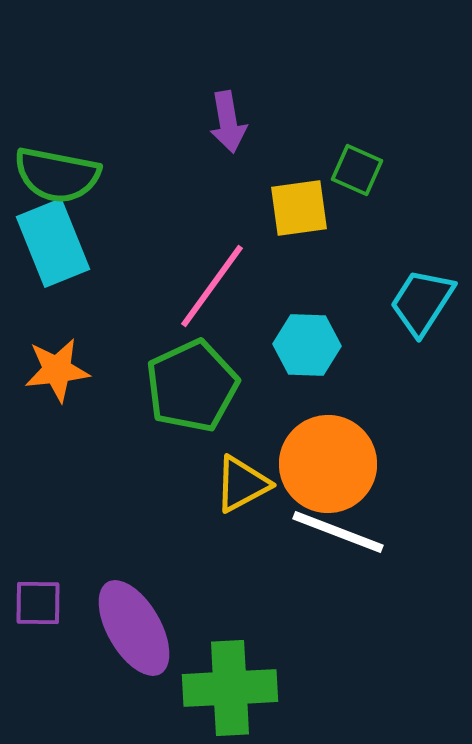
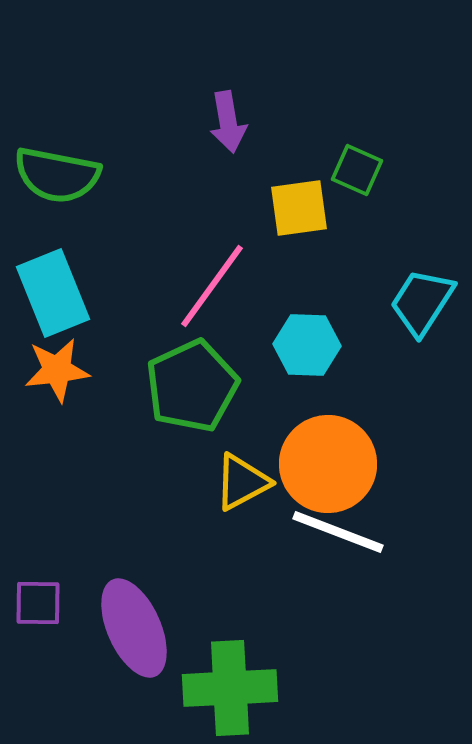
cyan rectangle: moved 50 px down
yellow triangle: moved 2 px up
purple ellipse: rotated 6 degrees clockwise
